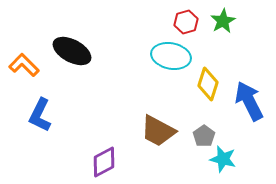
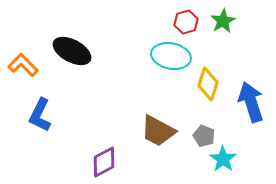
orange L-shape: moved 1 px left
blue arrow: moved 2 px right, 1 px down; rotated 9 degrees clockwise
gray pentagon: rotated 15 degrees counterclockwise
cyan star: rotated 20 degrees clockwise
